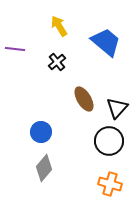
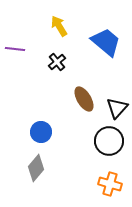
gray diamond: moved 8 px left
